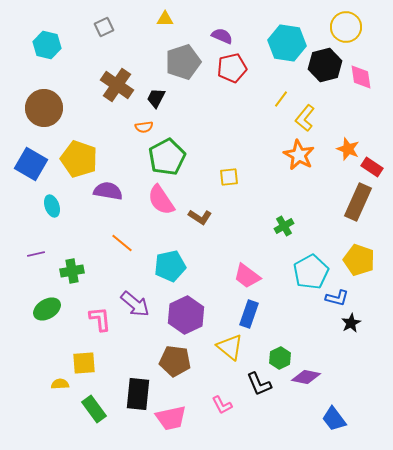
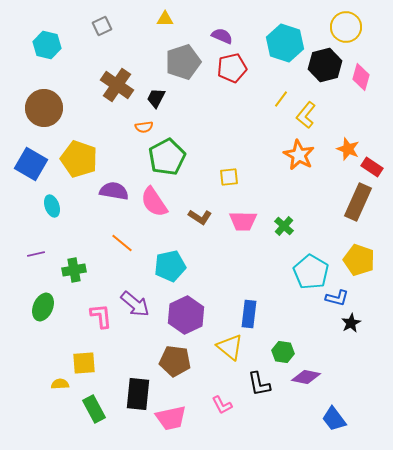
gray square at (104, 27): moved 2 px left, 1 px up
cyan hexagon at (287, 43): moved 2 px left; rotated 9 degrees clockwise
pink diamond at (361, 77): rotated 24 degrees clockwise
yellow L-shape at (305, 118): moved 1 px right, 3 px up
purple semicircle at (108, 191): moved 6 px right
pink semicircle at (161, 200): moved 7 px left, 2 px down
green cross at (284, 226): rotated 18 degrees counterclockwise
green cross at (72, 271): moved 2 px right, 1 px up
cyan pentagon at (311, 272): rotated 12 degrees counterclockwise
pink trapezoid at (247, 276): moved 4 px left, 55 px up; rotated 36 degrees counterclockwise
green ellipse at (47, 309): moved 4 px left, 2 px up; rotated 36 degrees counterclockwise
blue rectangle at (249, 314): rotated 12 degrees counterclockwise
pink L-shape at (100, 319): moved 1 px right, 3 px up
green hexagon at (280, 358): moved 3 px right, 6 px up; rotated 25 degrees counterclockwise
black L-shape at (259, 384): rotated 12 degrees clockwise
green rectangle at (94, 409): rotated 8 degrees clockwise
